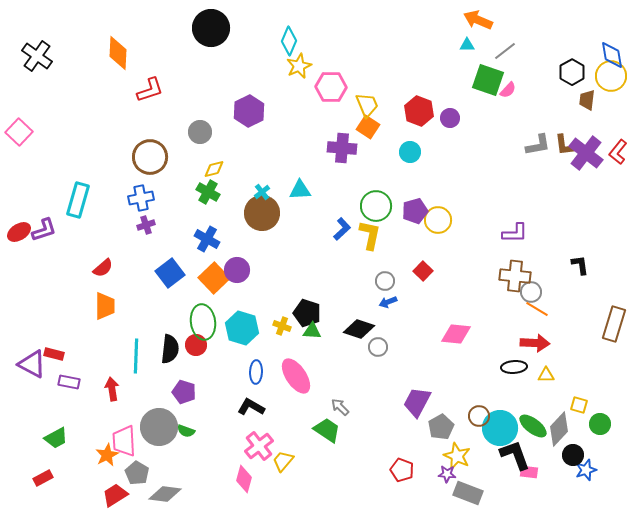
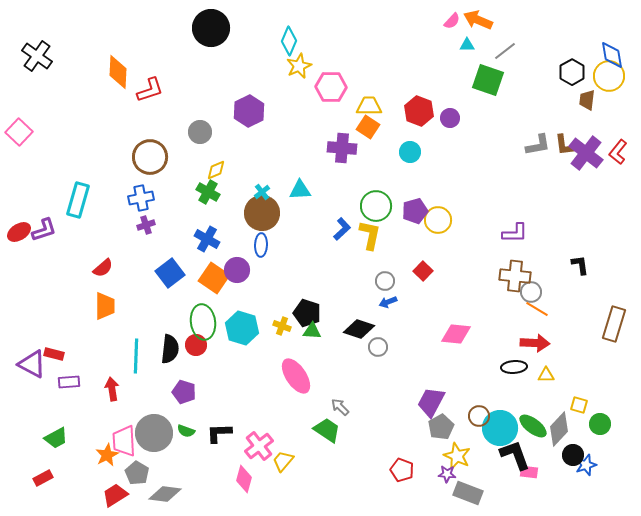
orange diamond at (118, 53): moved 19 px down
yellow circle at (611, 76): moved 2 px left
pink semicircle at (508, 90): moved 56 px left, 69 px up
yellow trapezoid at (367, 105): moved 2 px right, 1 px down; rotated 68 degrees counterclockwise
yellow diamond at (214, 169): moved 2 px right, 1 px down; rotated 10 degrees counterclockwise
orange square at (214, 278): rotated 12 degrees counterclockwise
blue ellipse at (256, 372): moved 5 px right, 127 px up
purple rectangle at (69, 382): rotated 15 degrees counterclockwise
purple trapezoid at (417, 402): moved 14 px right
black L-shape at (251, 407): moved 32 px left, 26 px down; rotated 32 degrees counterclockwise
gray circle at (159, 427): moved 5 px left, 6 px down
blue star at (586, 470): moved 5 px up
